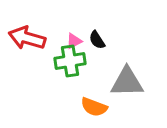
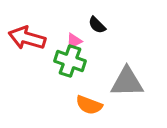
black semicircle: moved 15 px up; rotated 12 degrees counterclockwise
green cross: rotated 28 degrees clockwise
orange semicircle: moved 5 px left, 2 px up
